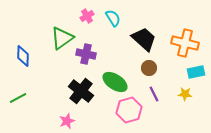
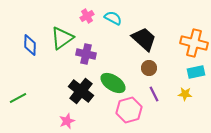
cyan semicircle: rotated 30 degrees counterclockwise
orange cross: moved 9 px right
blue diamond: moved 7 px right, 11 px up
green ellipse: moved 2 px left, 1 px down
